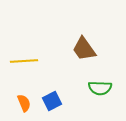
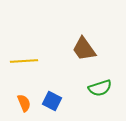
green semicircle: rotated 20 degrees counterclockwise
blue square: rotated 36 degrees counterclockwise
